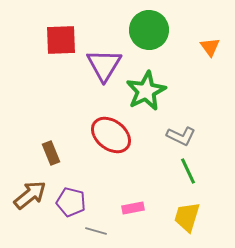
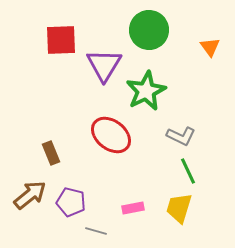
yellow trapezoid: moved 8 px left, 9 px up
